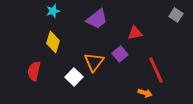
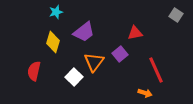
cyan star: moved 3 px right, 1 px down
purple trapezoid: moved 13 px left, 13 px down
